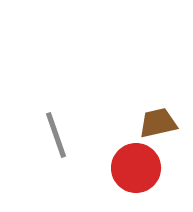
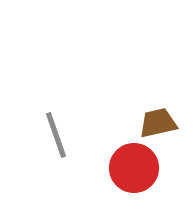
red circle: moved 2 px left
